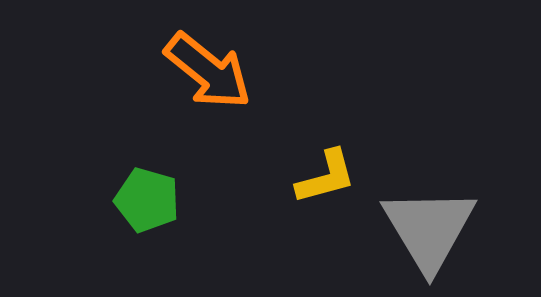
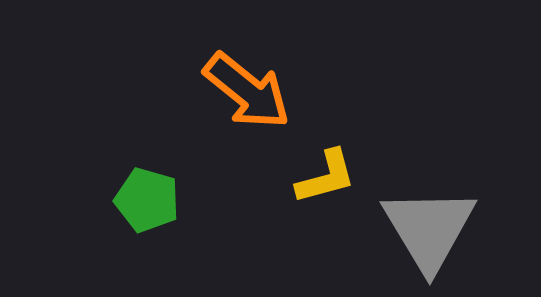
orange arrow: moved 39 px right, 20 px down
